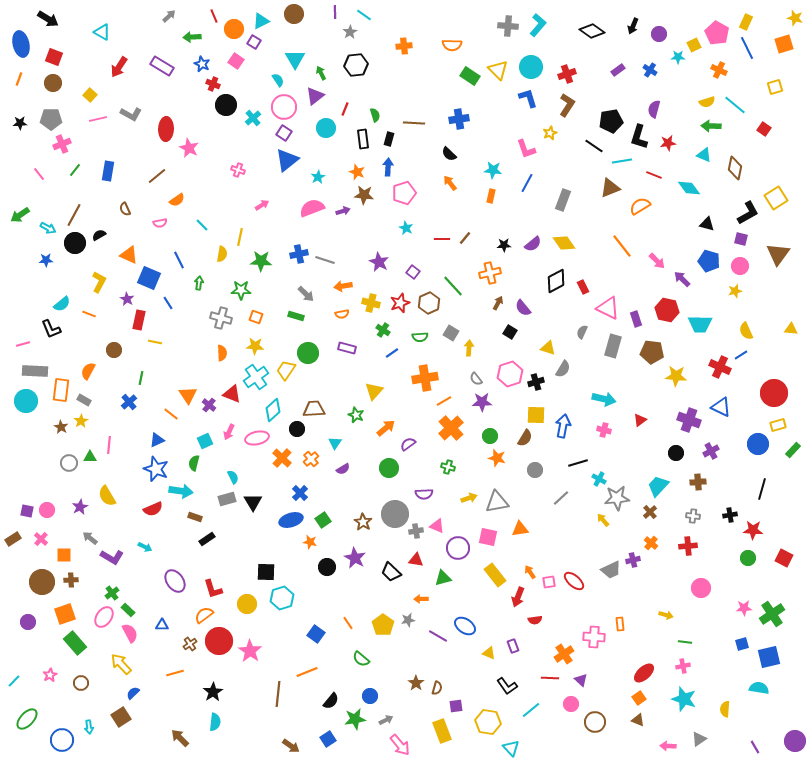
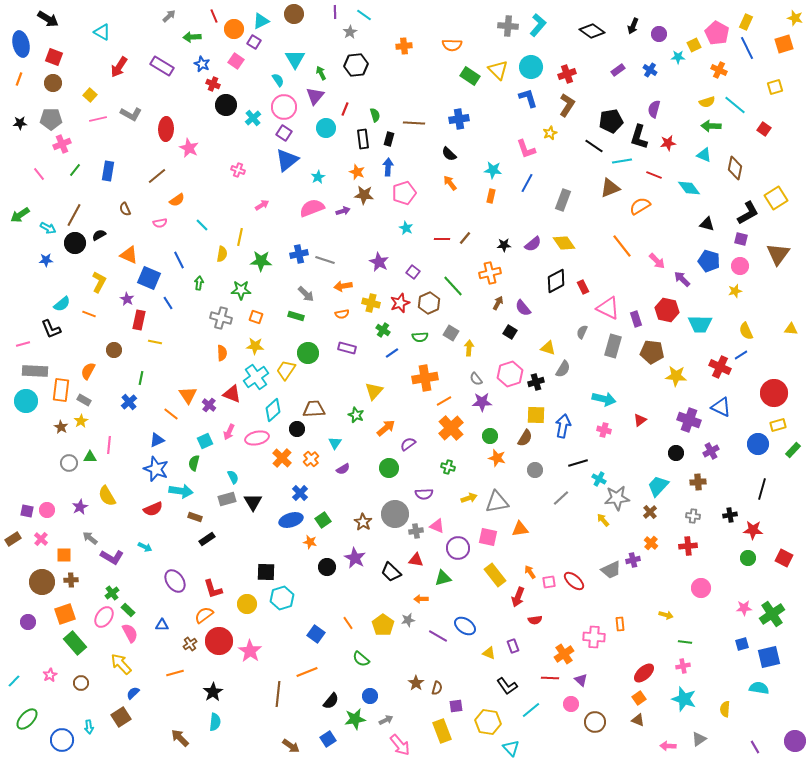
purple triangle at (315, 96): rotated 12 degrees counterclockwise
